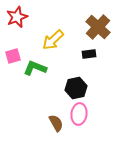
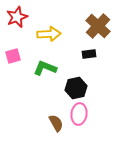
brown cross: moved 1 px up
yellow arrow: moved 4 px left, 6 px up; rotated 140 degrees counterclockwise
green L-shape: moved 10 px right
